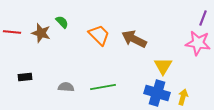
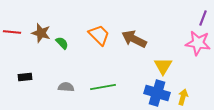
green semicircle: moved 21 px down
